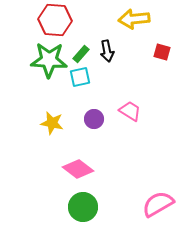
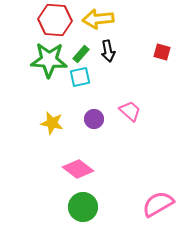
yellow arrow: moved 36 px left
black arrow: moved 1 px right
pink trapezoid: rotated 10 degrees clockwise
